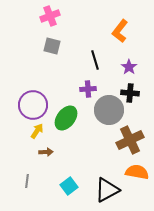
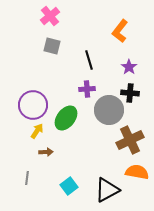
pink cross: rotated 18 degrees counterclockwise
black line: moved 6 px left
purple cross: moved 1 px left
gray line: moved 3 px up
